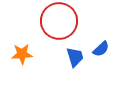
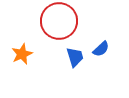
orange star: rotated 20 degrees counterclockwise
